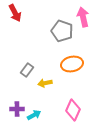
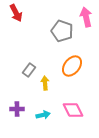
red arrow: moved 1 px right
pink arrow: moved 3 px right
orange ellipse: moved 2 px down; rotated 40 degrees counterclockwise
gray rectangle: moved 2 px right
yellow arrow: rotated 96 degrees clockwise
pink diamond: rotated 50 degrees counterclockwise
cyan arrow: moved 9 px right; rotated 16 degrees clockwise
